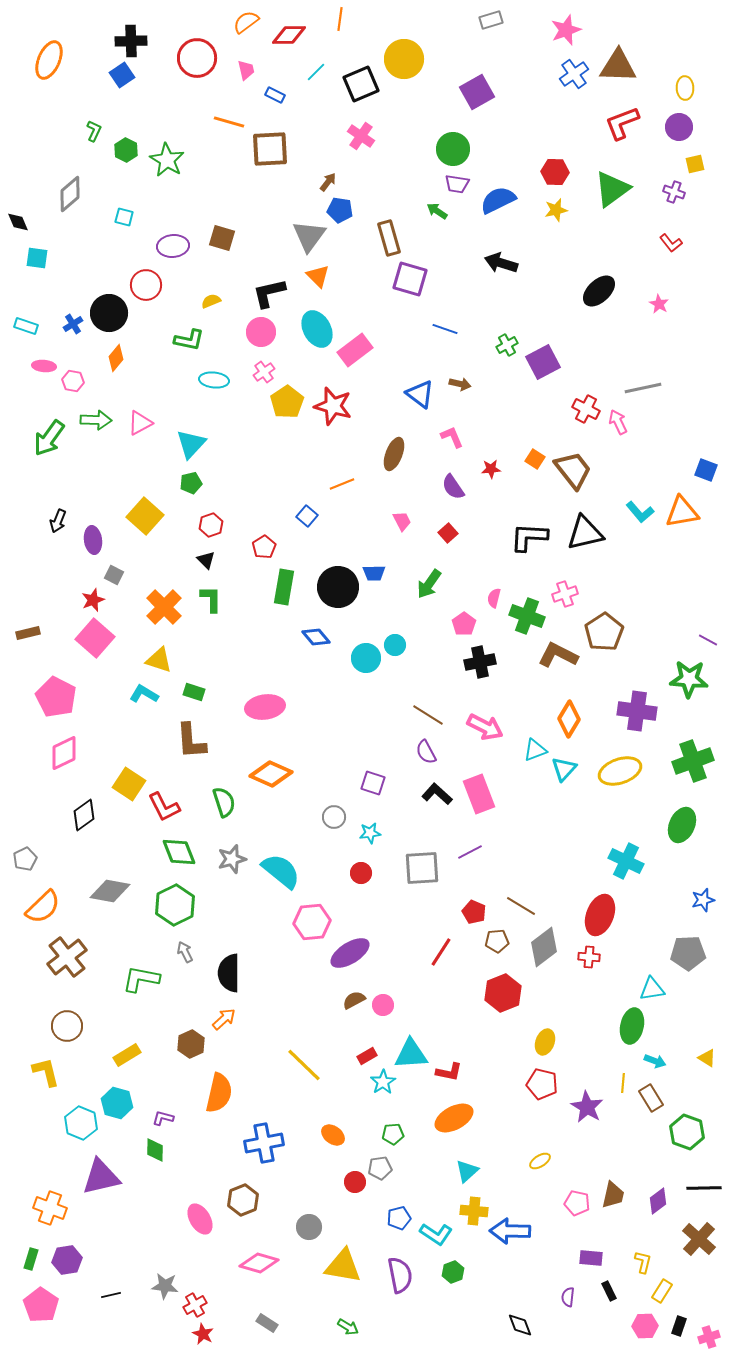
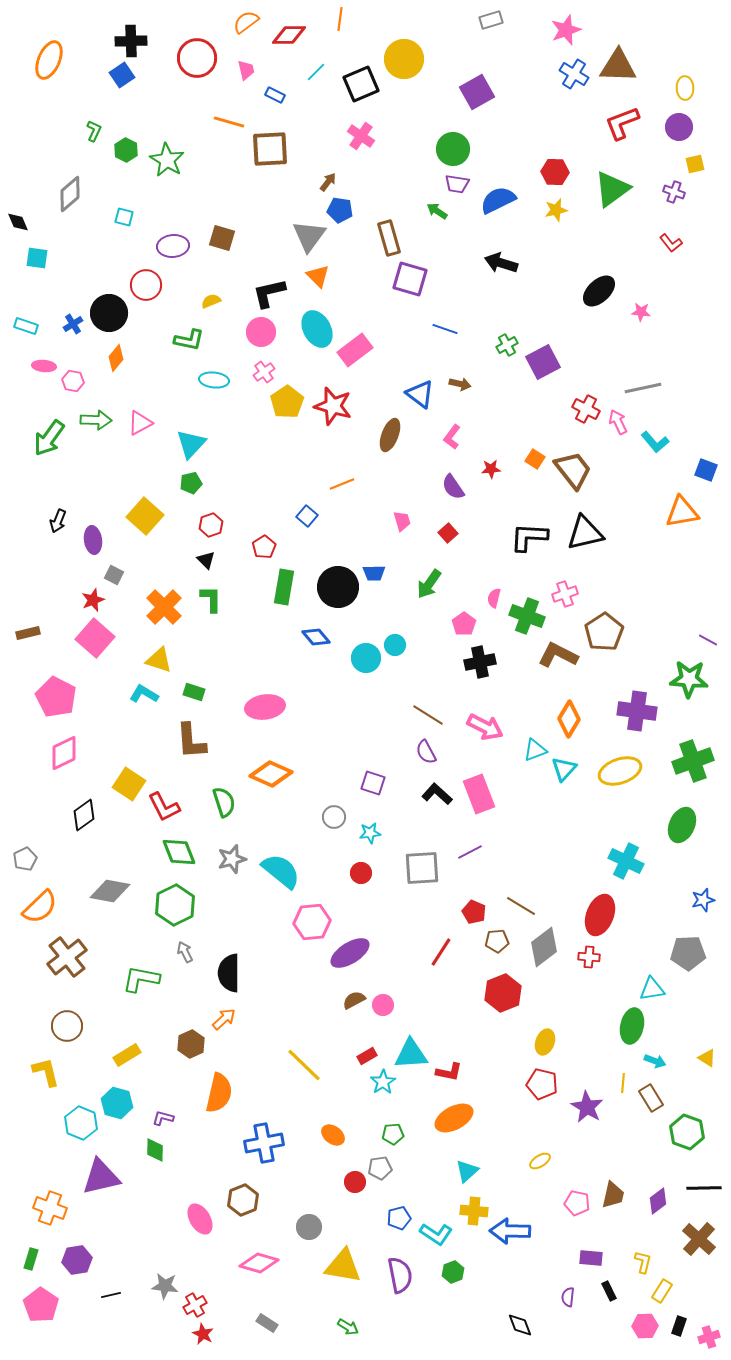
blue cross at (574, 74): rotated 24 degrees counterclockwise
pink star at (659, 304): moved 18 px left, 8 px down; rotated 24 degrees counterclockwise
pink L-shape at (452, 437): rotated 120 degrees counterclockwise
brown ellipse at (394, 454): moved 4 px left, 19 px up
cyan L-shape at (640, 512): moved 15 px right, 70 px up
pink trapezoid at (402, 521): rotated 10 degrees clockwise
orange semicircle at (43, 907): moved 3 px left
purple hexagon at (67, 1260): moved 10 px right
